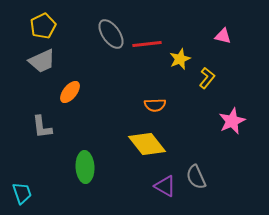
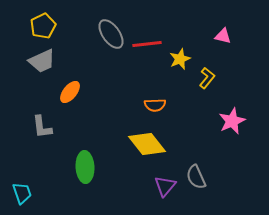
purple triangle: rotated 40 degrees clockwise
